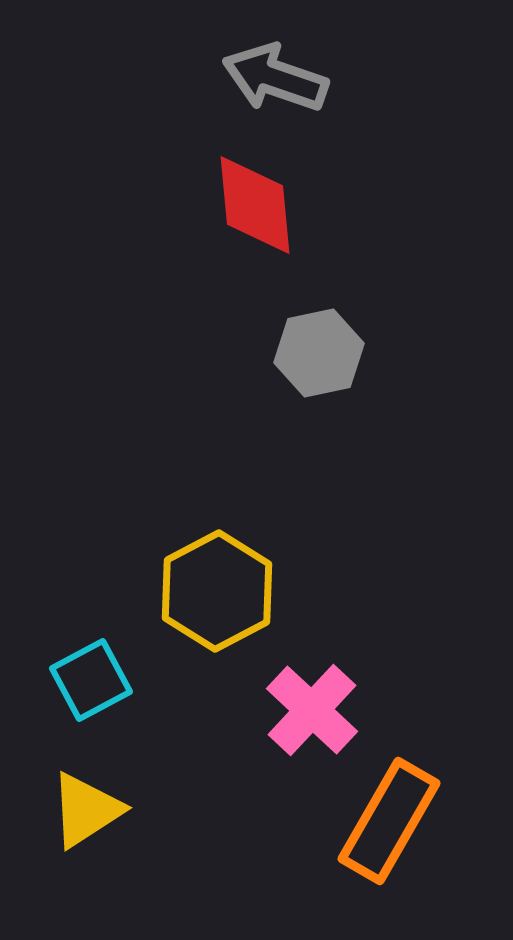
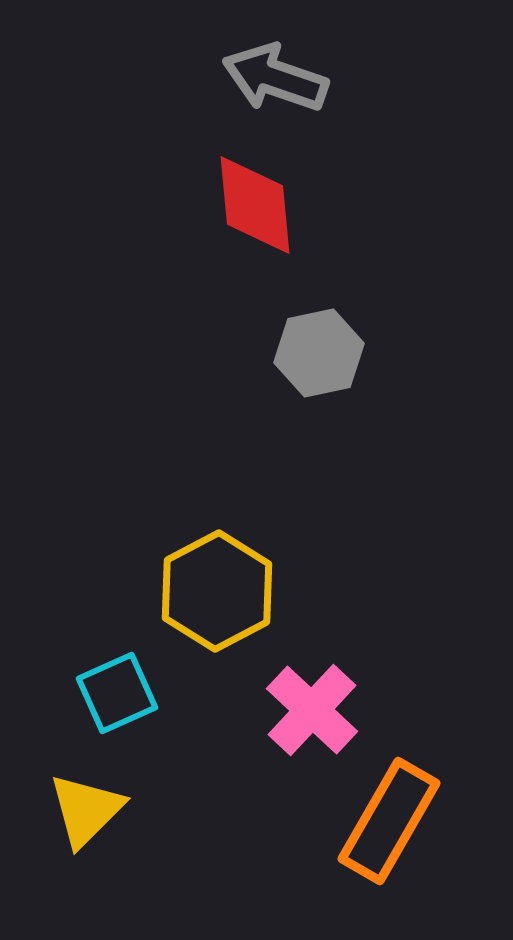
cyan square: moved 26 px right, 13 px down; rotated 4 degrees clockwise
yellow triangle: rotated 12 degrees counterclockwise
